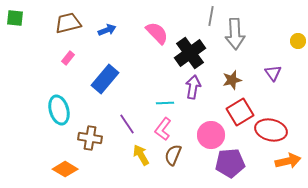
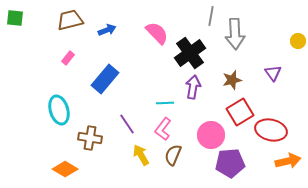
brown trapezoid: moved 2 px right, 3 px up
